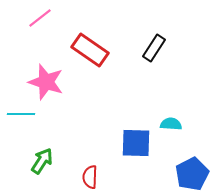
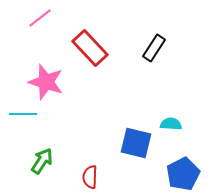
red rectangle: moved 2 px up; rotated 12 degrees clockwise
cyan line: moved 2 px right
blue square: rotated 12 degrees clockwise
blue pentagon: moved 9 px left
